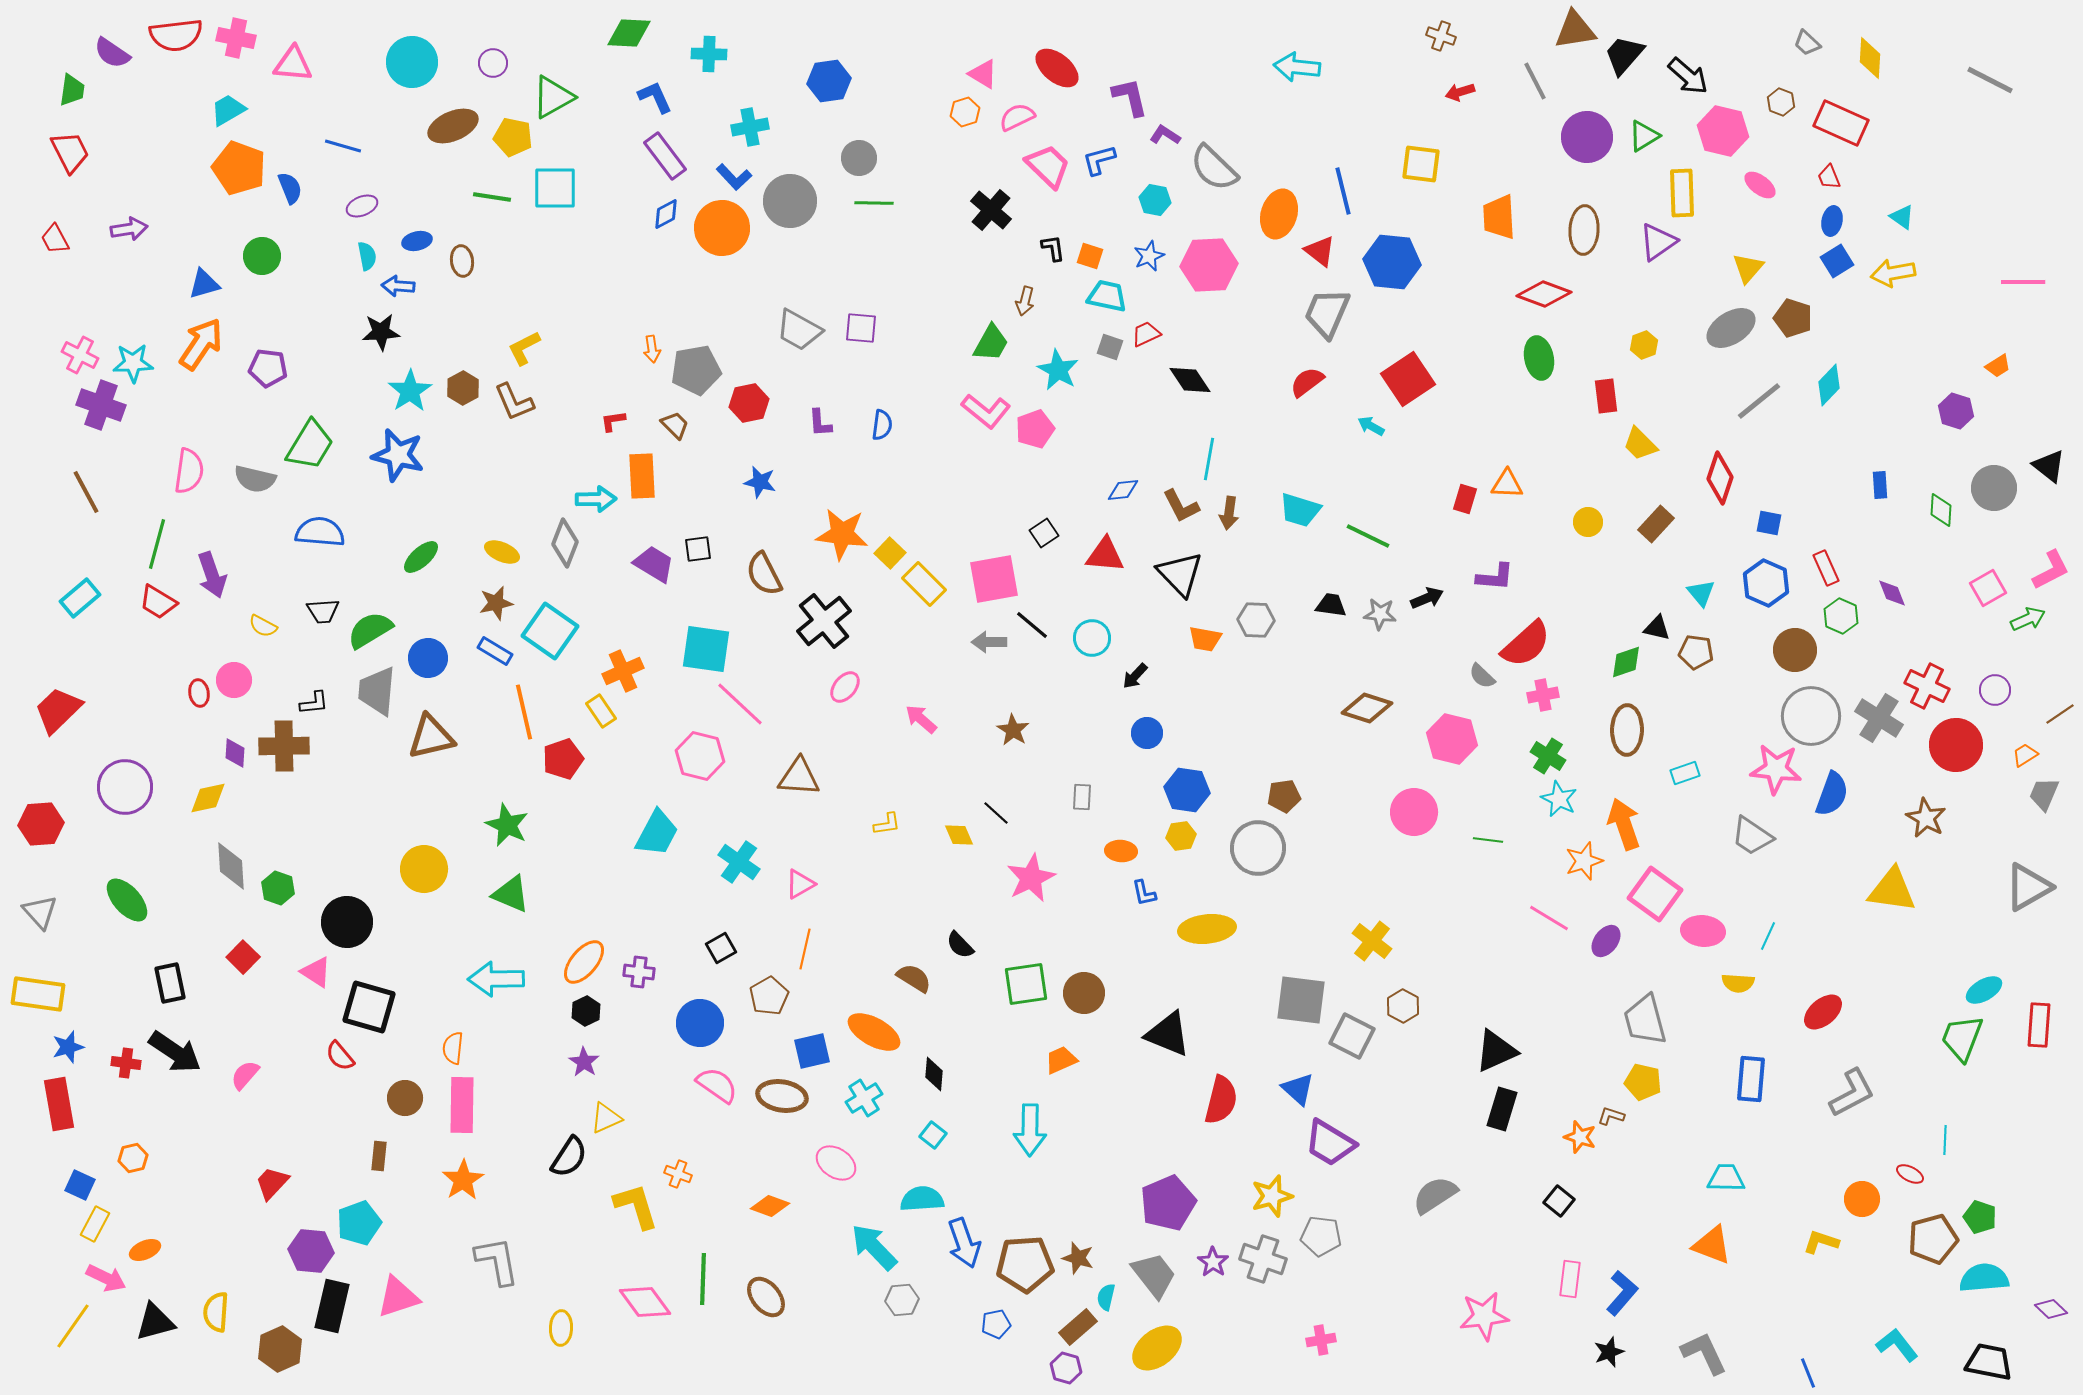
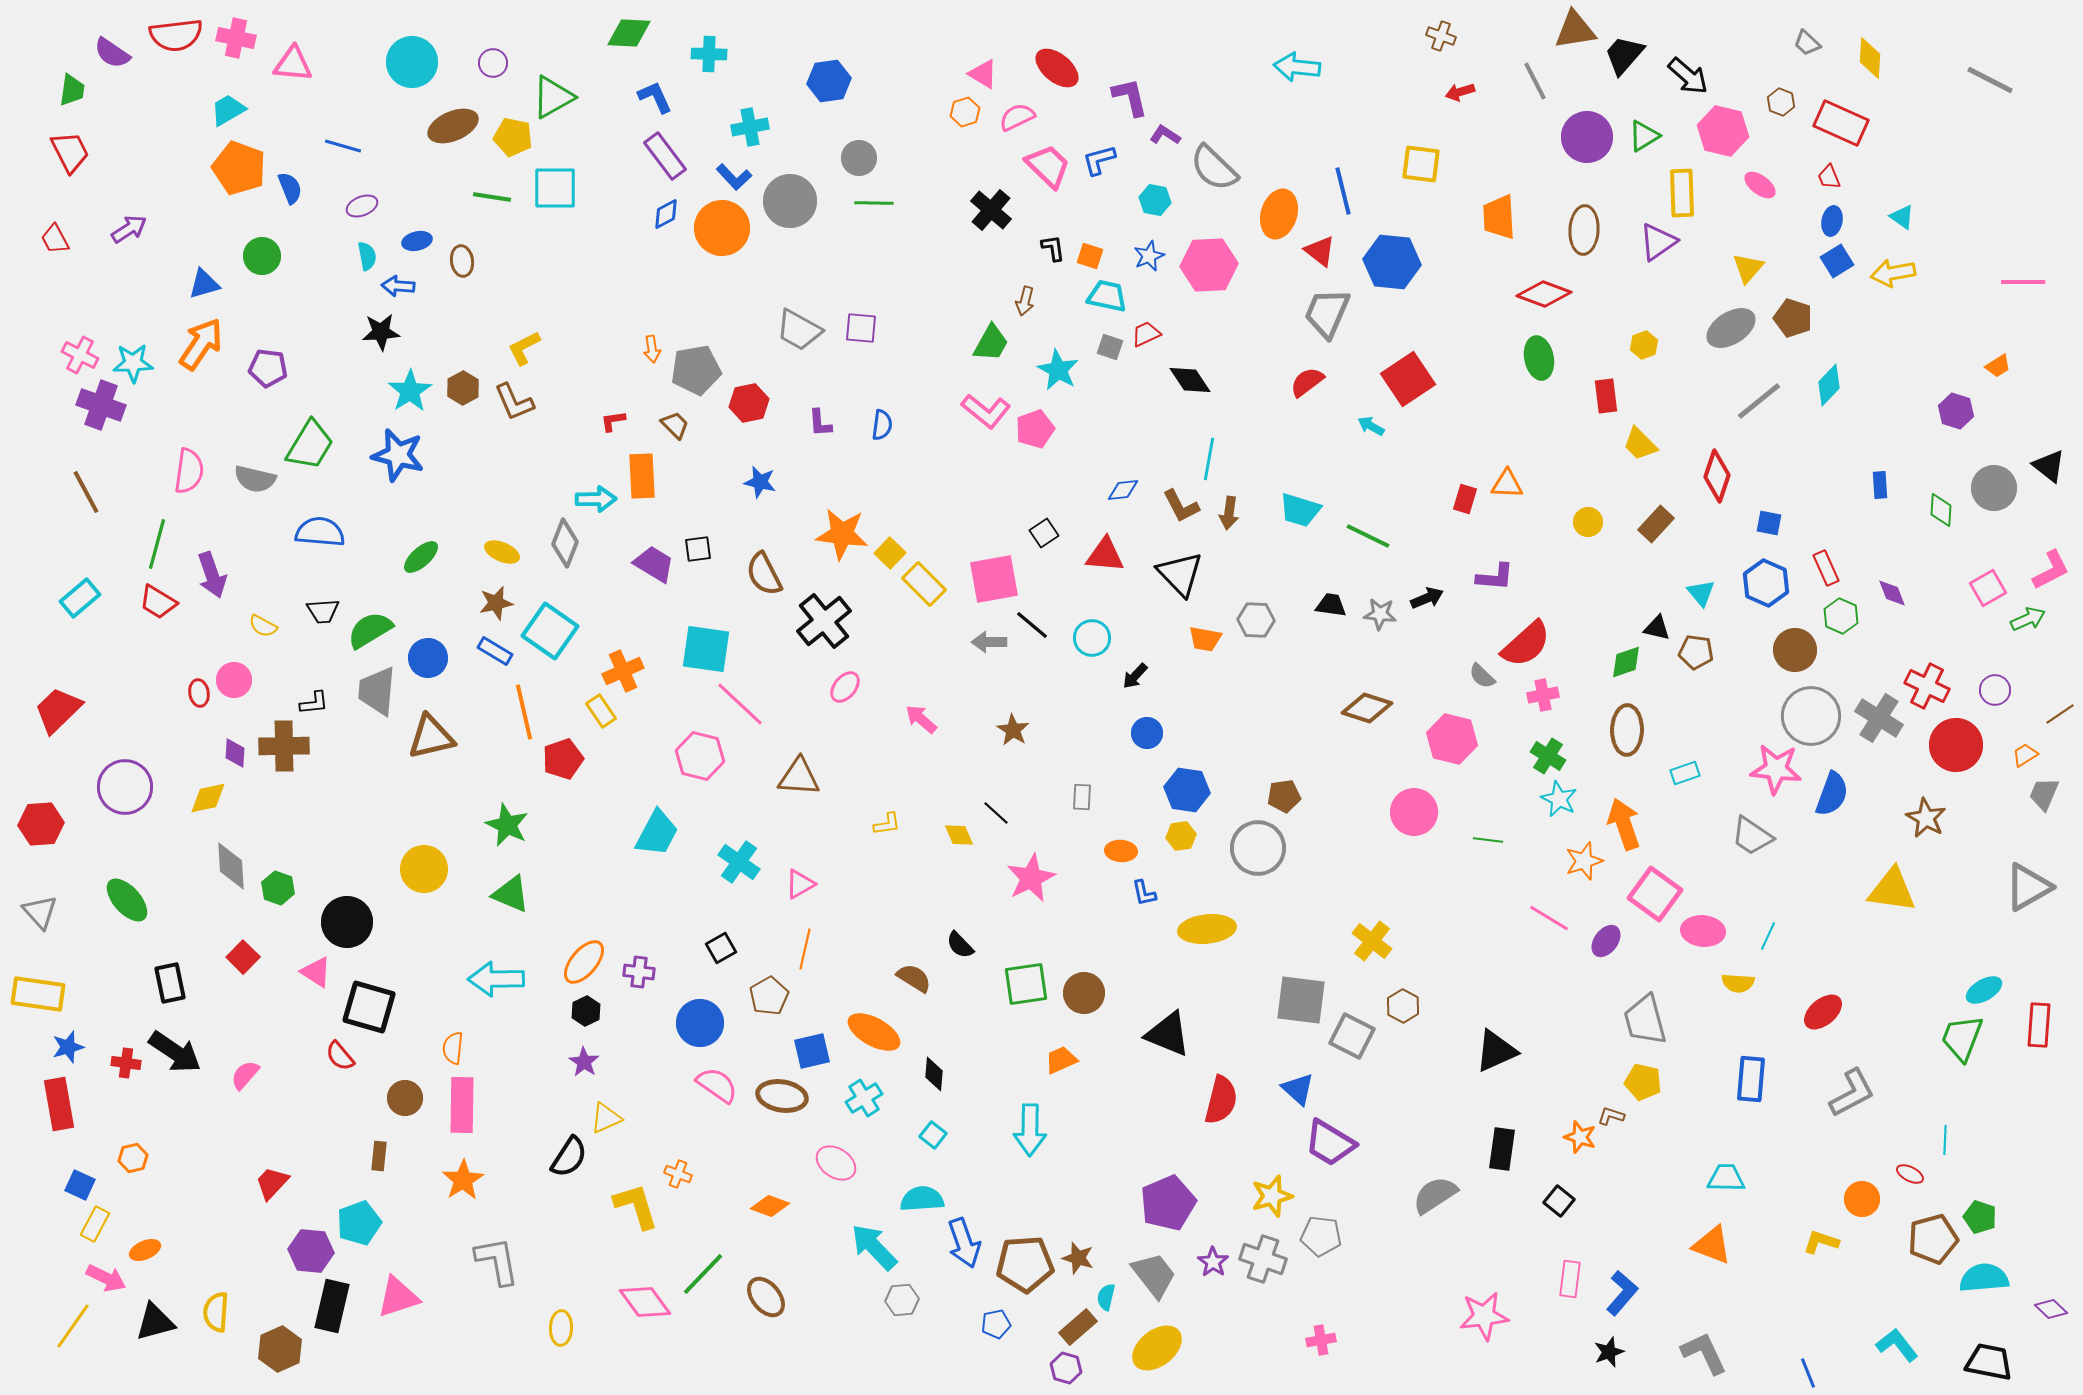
purple arrow at (129, 229): rotated 24 degrees counterclockwise
red diamond at (1720, 478): moved 3 px left, 2 px up
black rectangle at (1502, 1109): moved 40 px down; rotated 9 degrees counterclockwise
green line at (703, 1279): moved 5 px up; rotated 42 degrees clockwise
